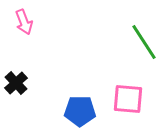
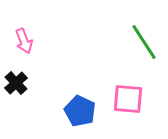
pink arrow: moved 19 px down
blue pentagon: rotated 24 degrees clockwise
